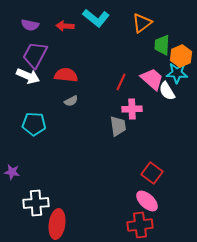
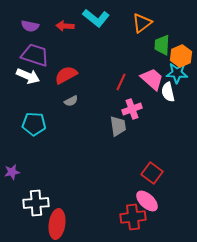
purple semicircle: moved 1 px down
purple trapezoid: rotated 80 degrees clockwise
red semicircle: rotated 35 degrees counterclockwise
white semicircle: moved 1 px right, 1 px down; rotated 18 degrees clockwise
pink cross: rotated 18 degrees counterclockwise
purple star: rotated 21 degrees counterclockwise
red cross: moved 7 px left, 8 px up
